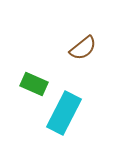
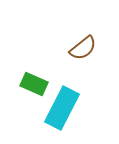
cyan rectangle: moved 2 px left, 5 px up
